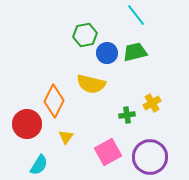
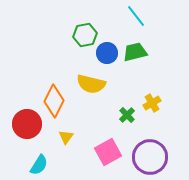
cyan line: moved 1 px down
green cross: rotated 35 degrees counterclockwise
